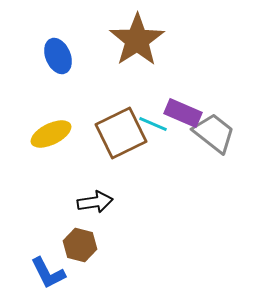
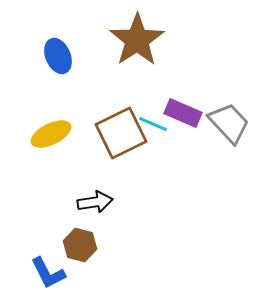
gray trapezoid: moved 15 px right, 10 px up; rotated 9 degrees clockwise
